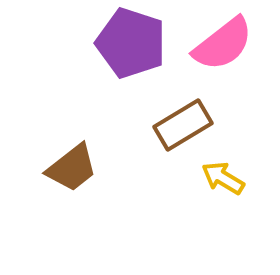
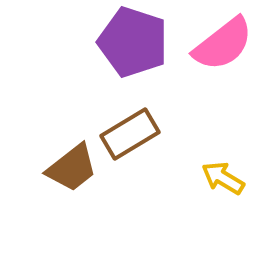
purple pentagon: moved 2 px right, 1 px up
brown rectangle: moved 53 px left, 9 px down
